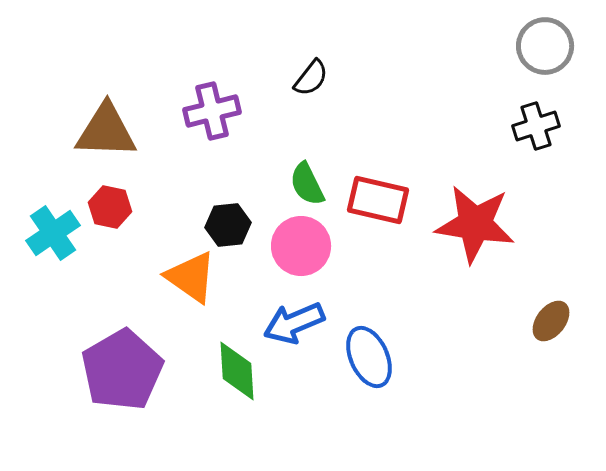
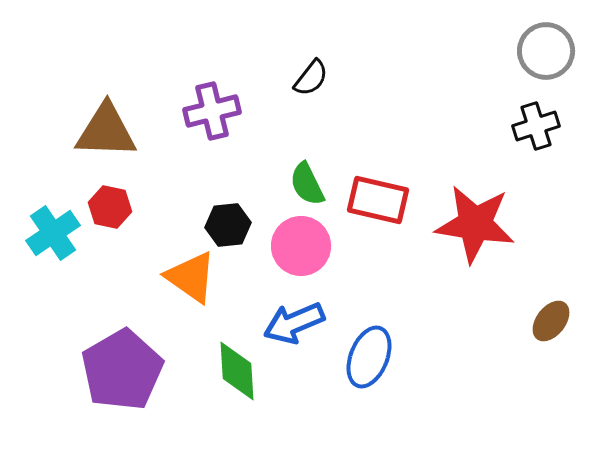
gray circle: moved 1 px right, 5 px down
blue ellipse: rotated 46 degrees clockwise
